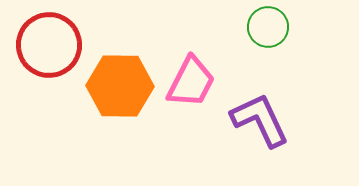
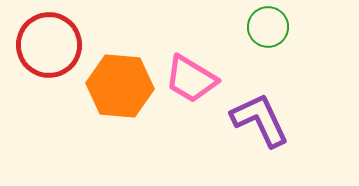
pink trapezoid: moved 3 px up; rotated 94 degrees clockwise
orange hexagon: rotated 4 degrees clockwise
